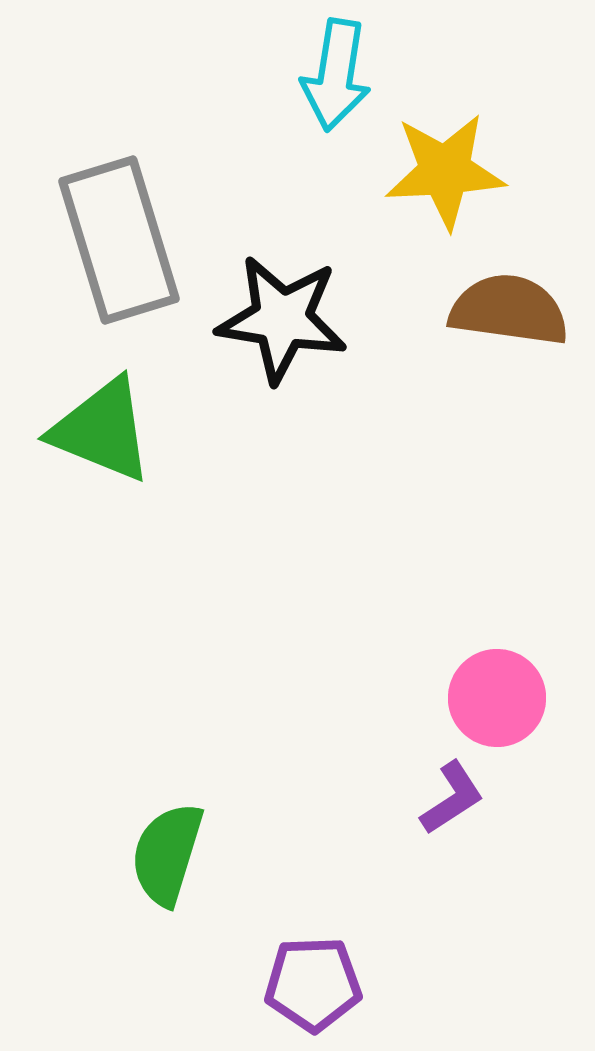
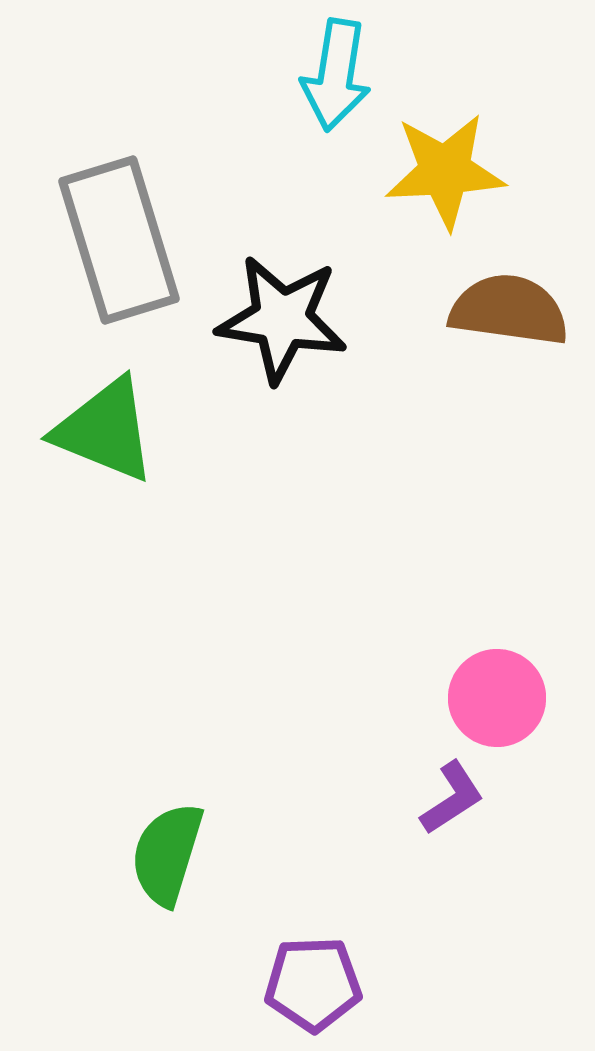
green triangle: moved 3 px right
